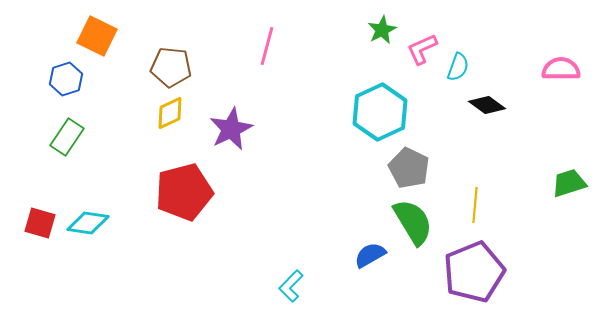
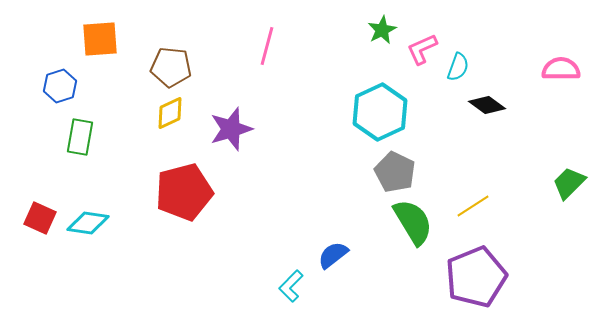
orange square: moved 3 px right, 3 px down; rotated 30 degrees counterclockwise
blue hexagon: moved 6 px left, 7 px down
purple star: rotated 9 degrees clockwise
green rectangle: moved 13 px right; rotated 24 degrees counterclockwise
gray pentagon: moved 14 px left, 4 px down
green trapezoid: rotated 27 degrees counterclockwise
yellow line: moved 2 px left, 1 px down; rotated 52 degrees clockwise
red square: moved 5 px up; rotated 8 degrees clockwise
blue semicircle: moved 37 px left; rotated 8 degrees counterclockwise
purple pentagon: moved 2 px right, 5 px down
